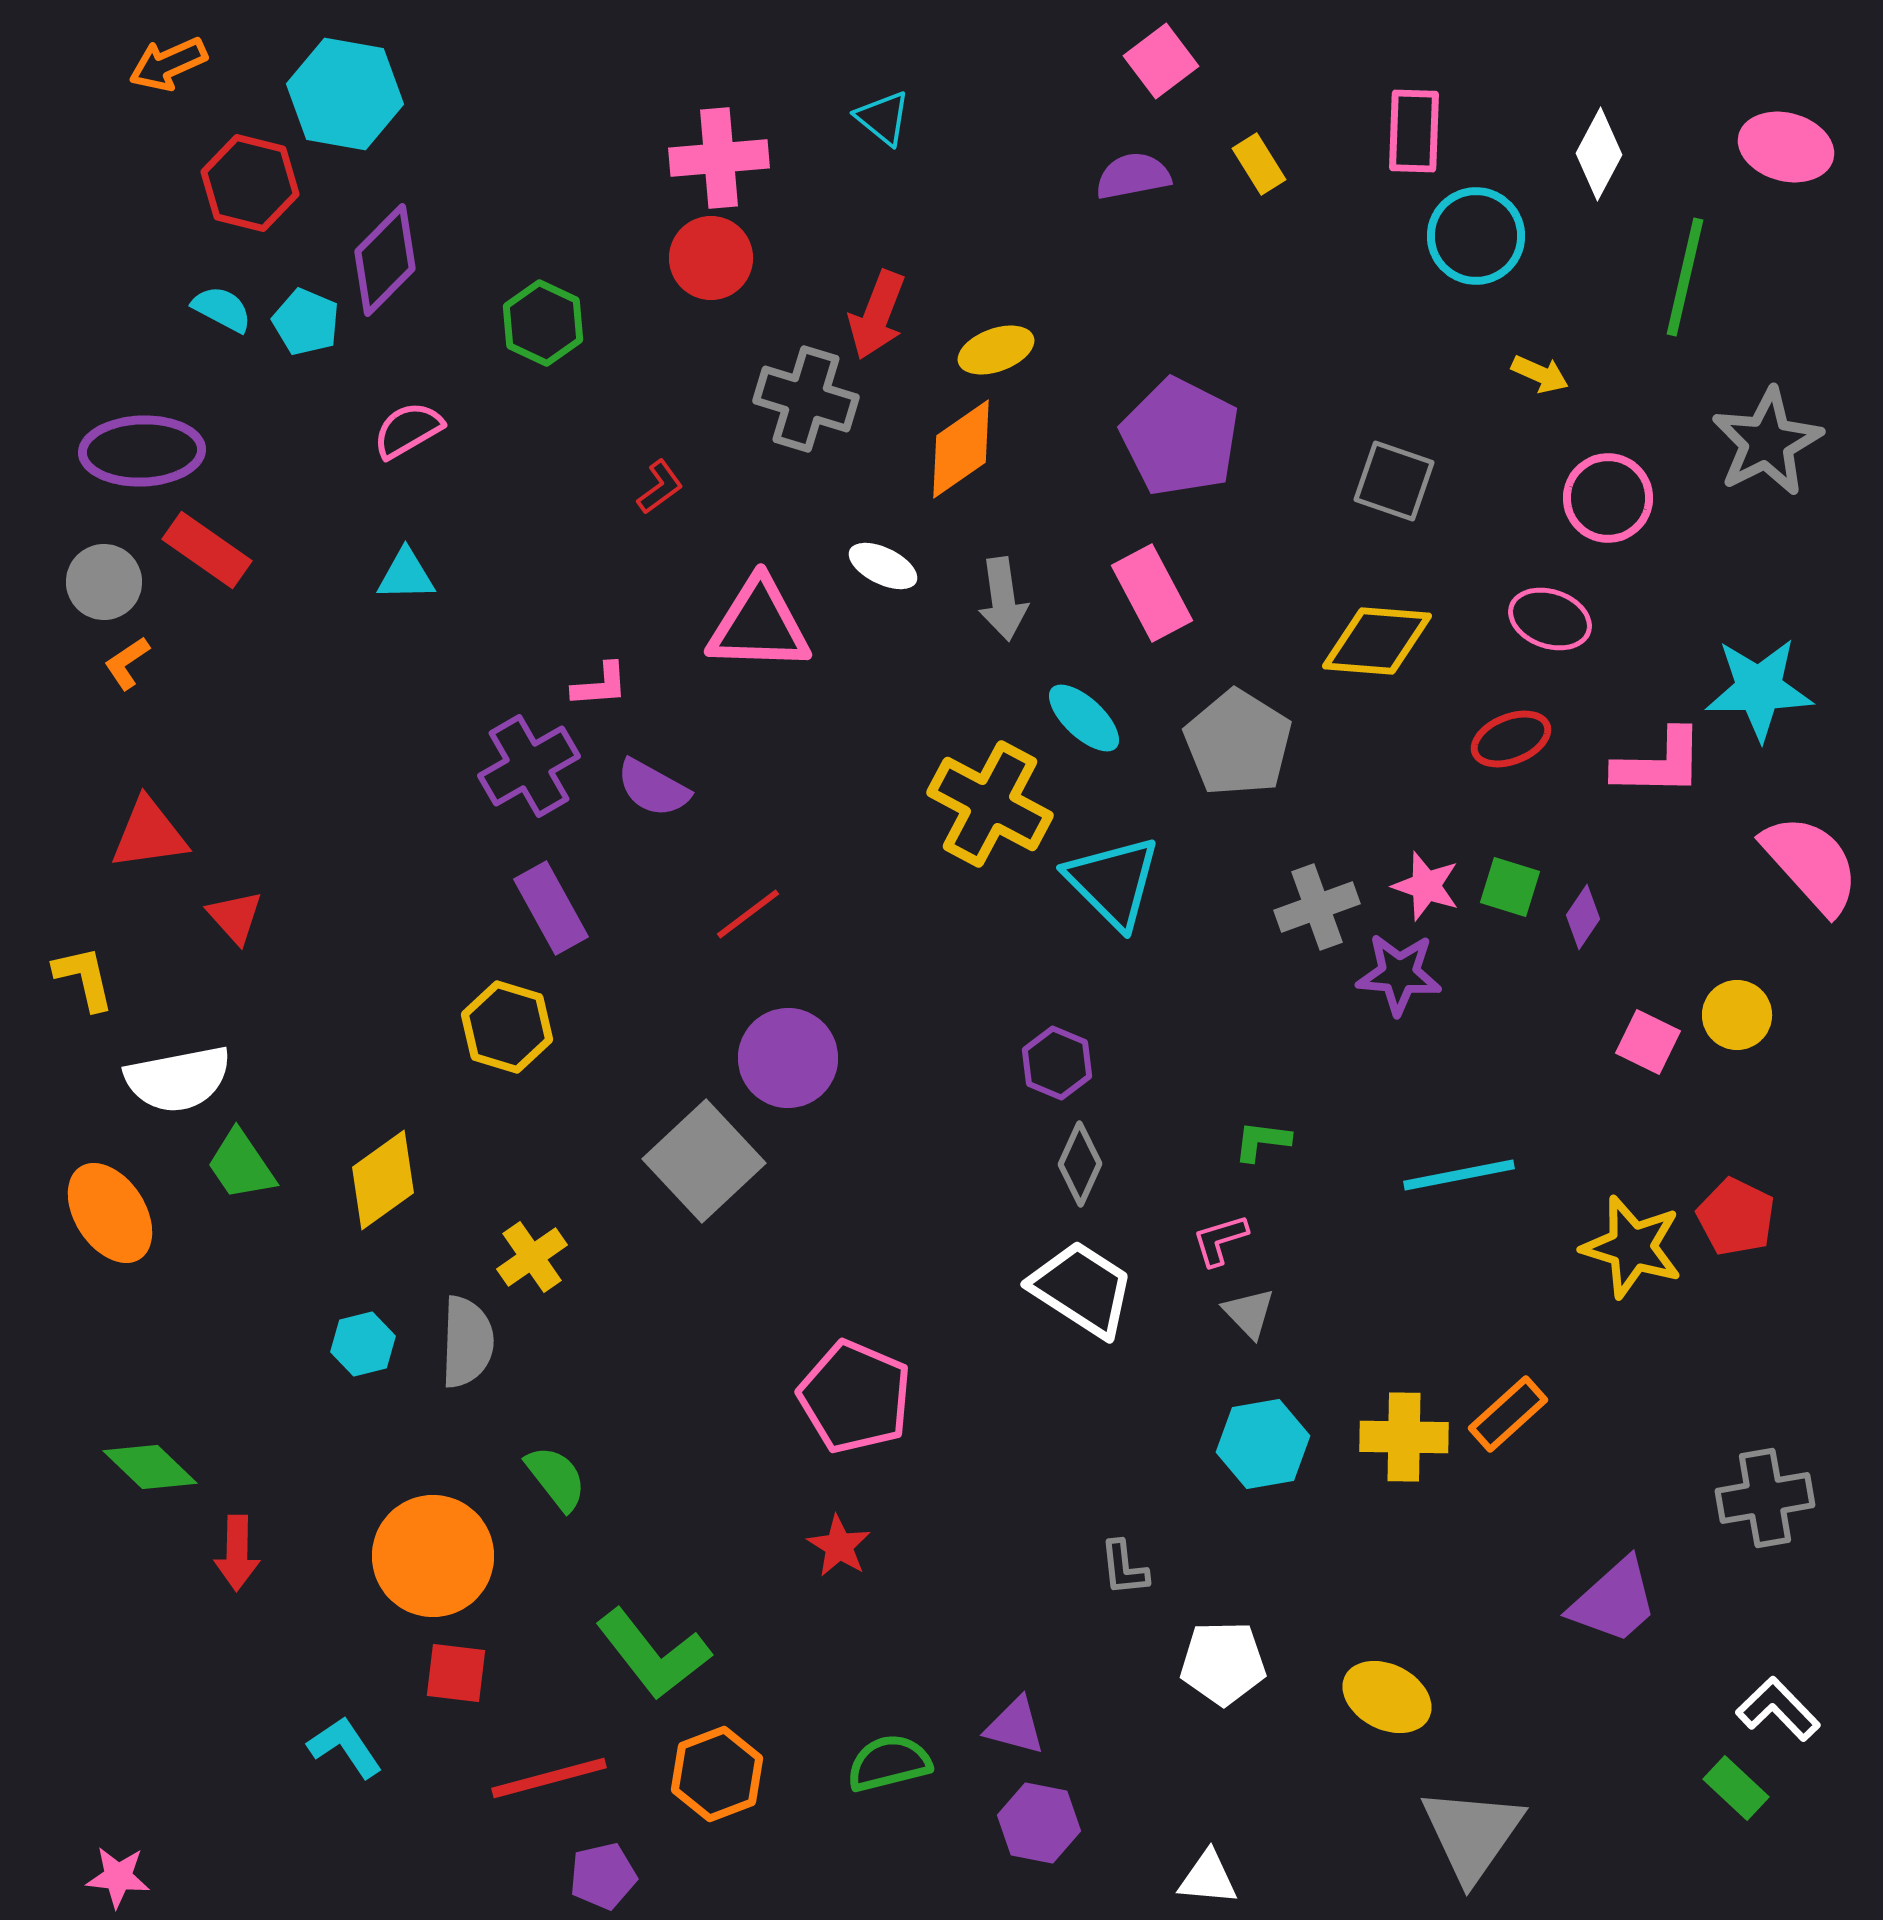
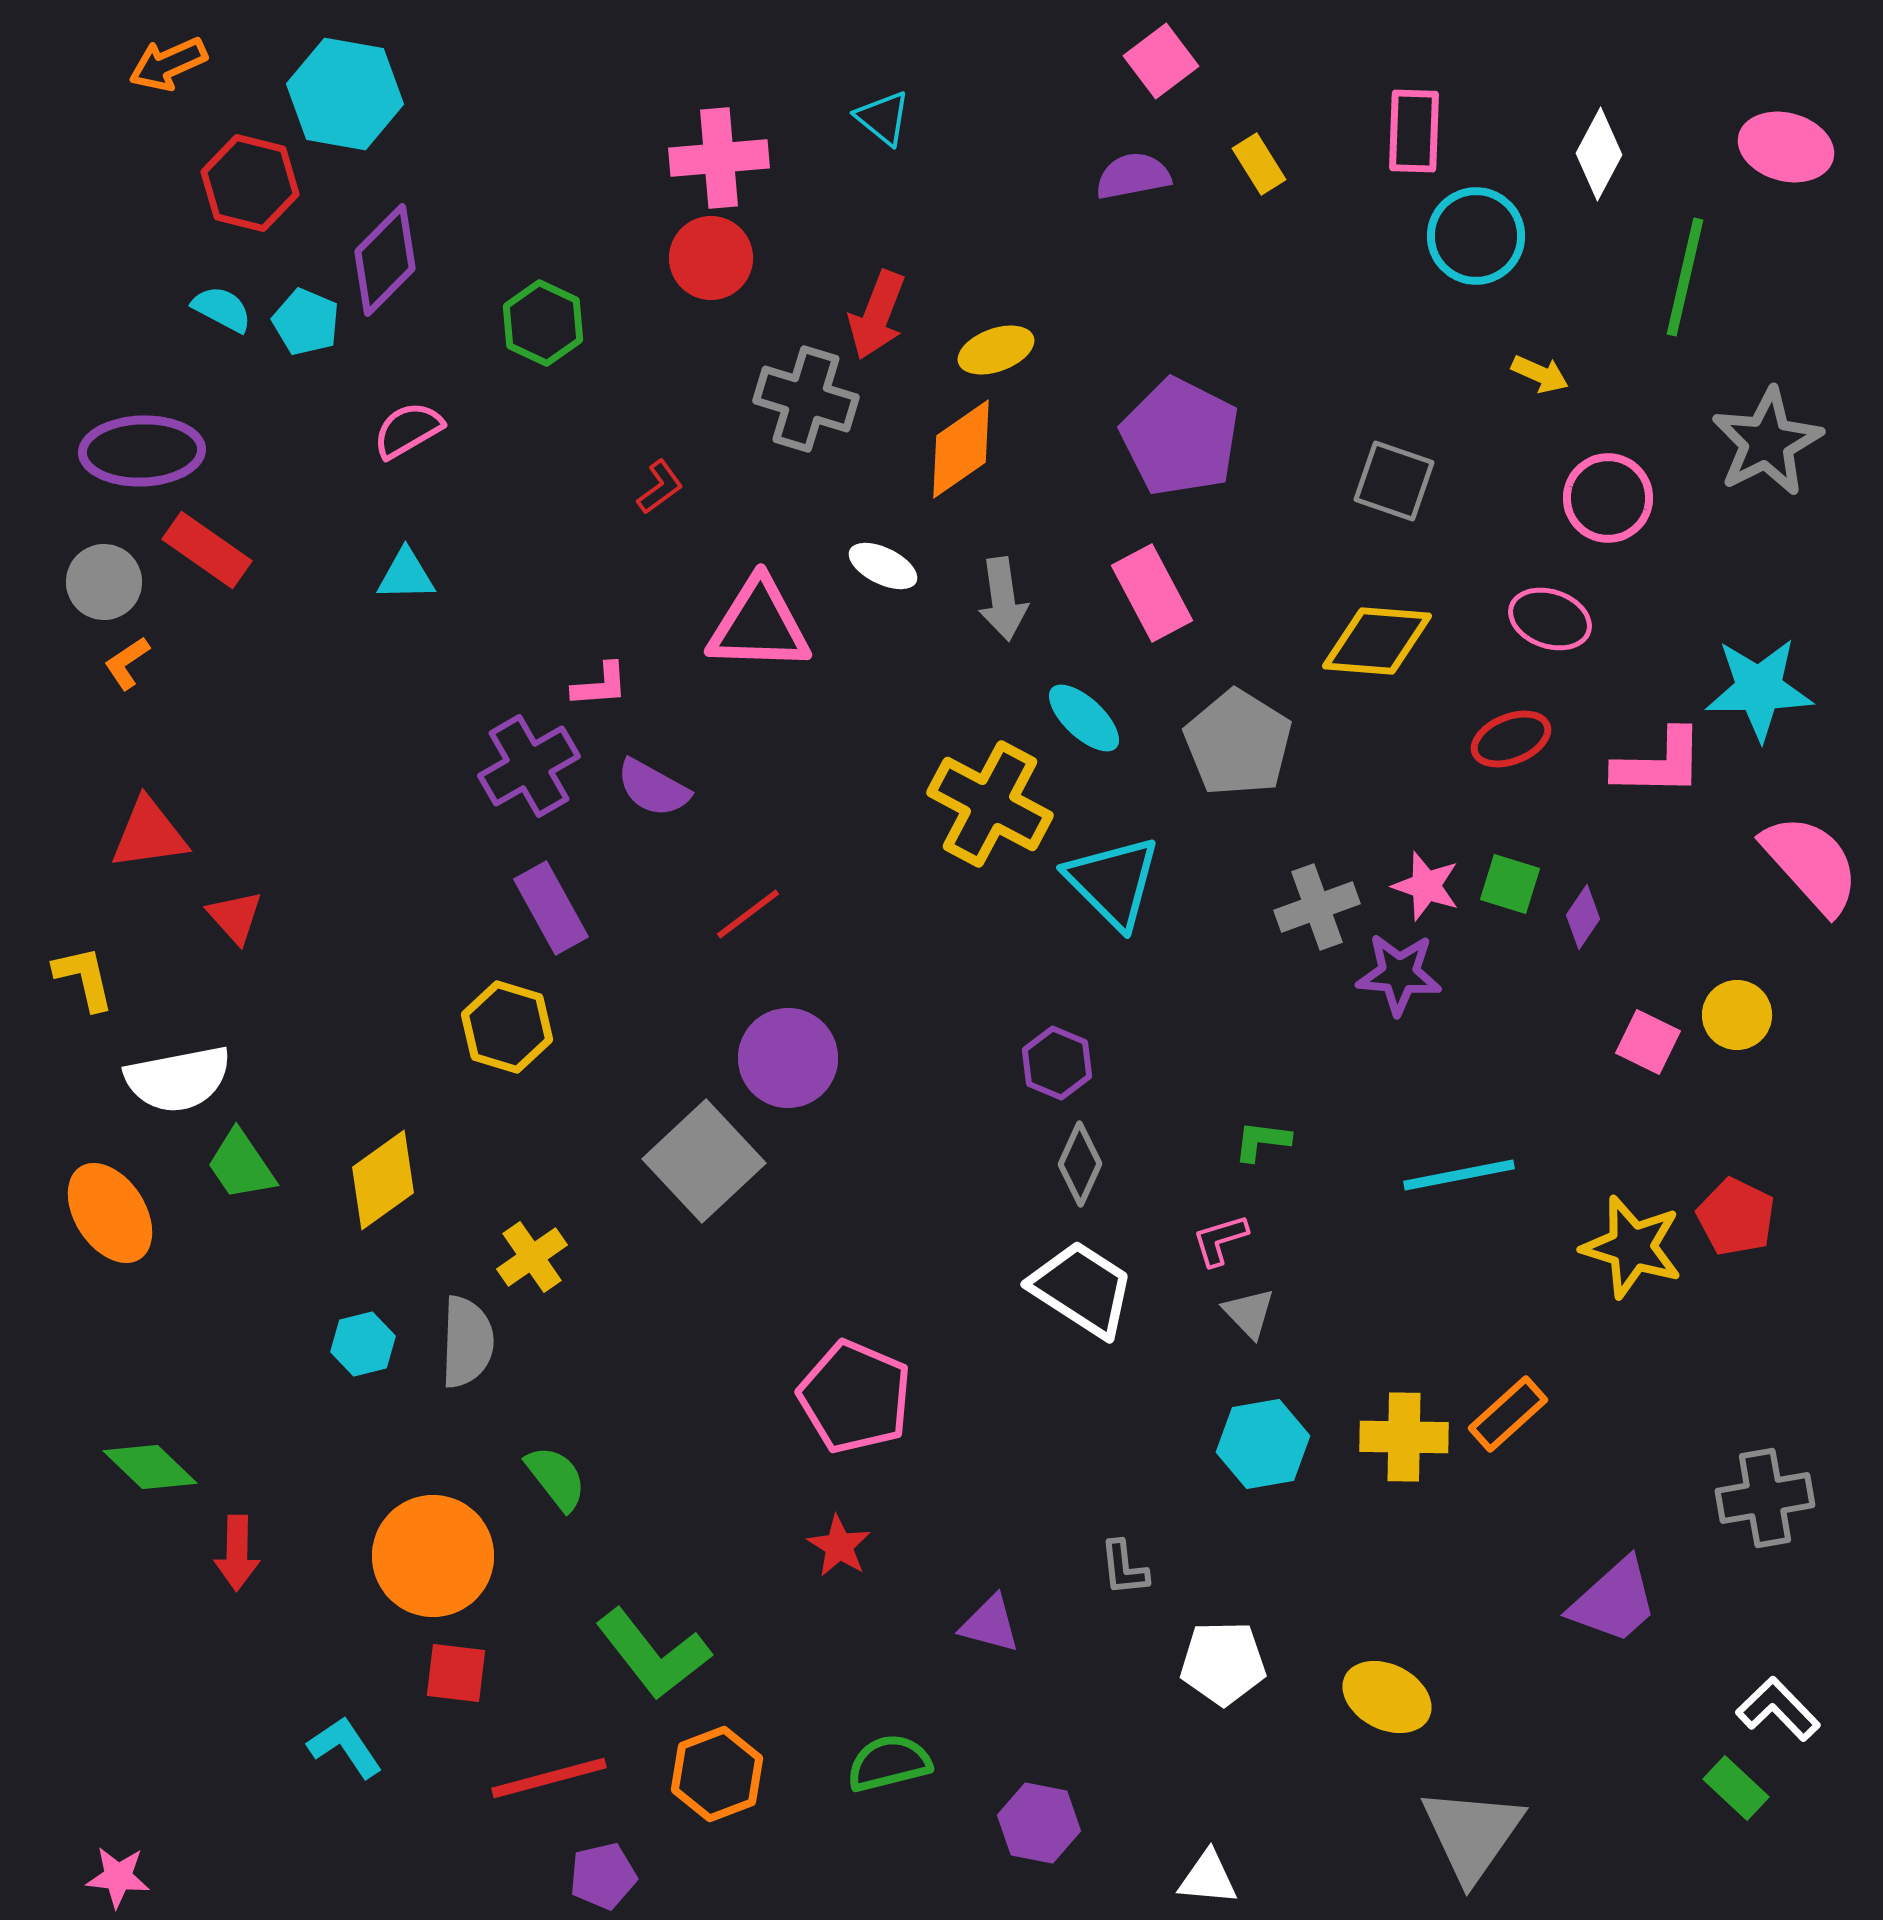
green square at (1510, 887): moved 3 px up
purple triangle at (1015, 1726): moved 25 px left, 102 px up
